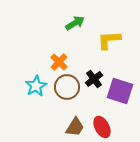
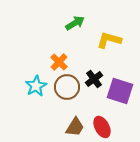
yellow L-shape: rotated 20 degrees clockwise
